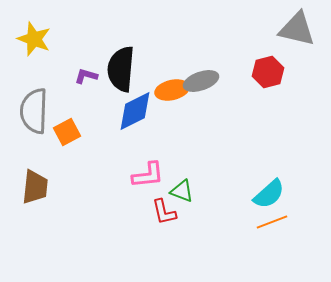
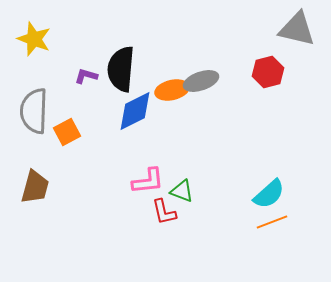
pink L-shape: moved 6 px down
brown trapezoid: rotated 9 degrees clockwise
